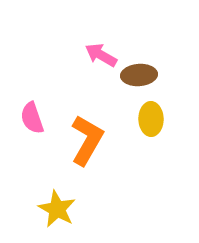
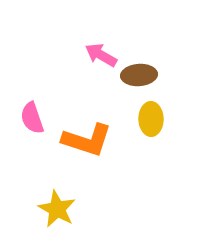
orange L-shape: rotated 78 degrees clockwise
